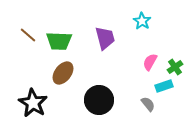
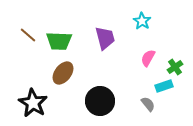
pink semicircle: moved 2 px left, 4 px up
black circle: moved 1 px right, 1 px down
